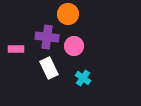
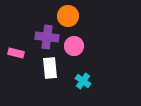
orange circle: moved 2 px down
pink rectangle: moved 4 px down; rotated 14 degrees clockwise
white rectangle: moved 1 px right; rotated 20 degrees clockwise
cyan cross: moved 3 px down
